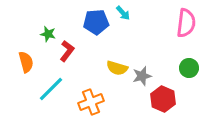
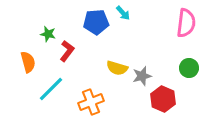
orange semicircle: moved 2 px right
